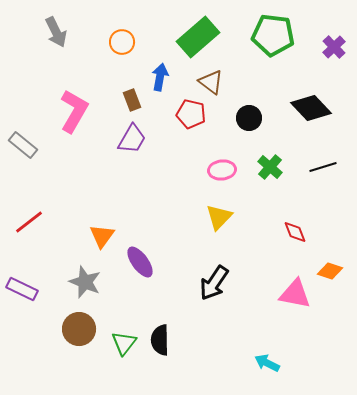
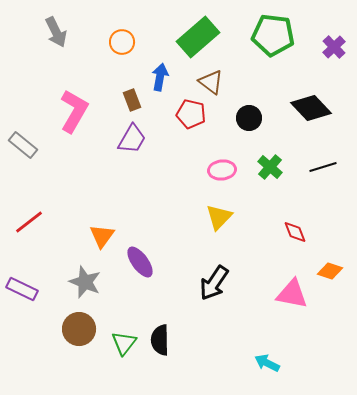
pink triangle: moved 3 px left
